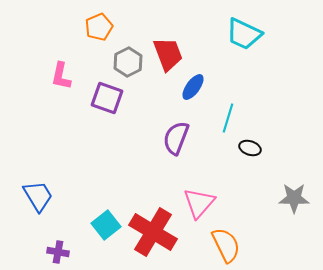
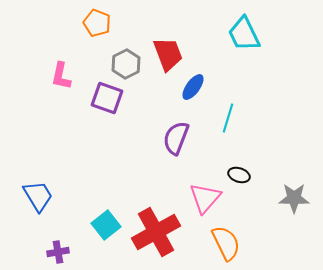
orange pentagon: moved 2 px left, 4 px up; rotated 28 degrees counterclockwise
cyan trapezoid: rotated 39 degrees clockwise
gray hexagon: moved 2 px left, 2 px down
black ellipse: moved 11 px left, 27 px down
pink triangle: moved 6 px right, 5 px up
red cross: moved 3 px right; rotated 30 degrees clockwise
orange semicircle: moved 2 px up
purple cross: rotated 20 degrees counterclockwise
